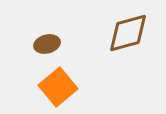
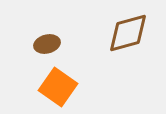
orange square: rotated 15 degrees counterclockwise
